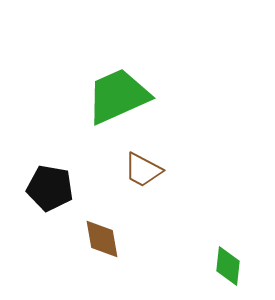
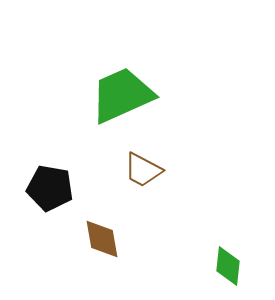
green trapezoid: moved 4 px right, 1 px up
